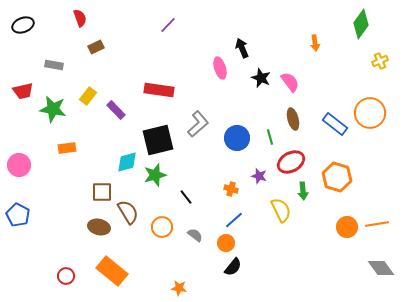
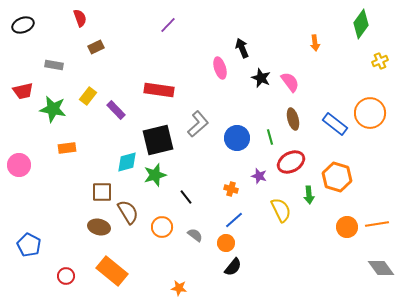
green arrow at (303, 191): moved 6 px right, 4 px down
blue pentagon at (18, 215): moved 11 px right, 30 px down
